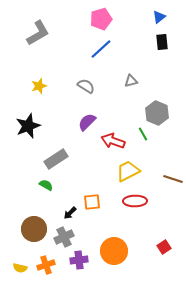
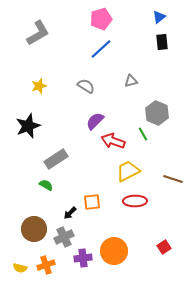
purple semicircle: moved 8 px right, 1 px up
purple cross: moved 4 px right, 2 px up
